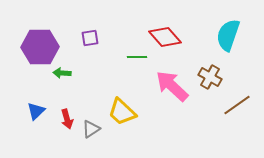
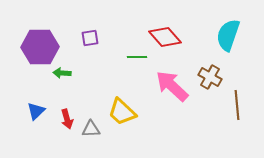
brown line: rotated 60 degrees counterclockwise
gray triangle: rotated 30 degrees clockwise
